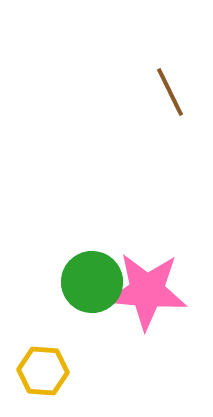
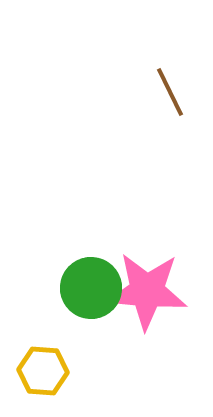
green circle: moved 1 px left, 6 px down
